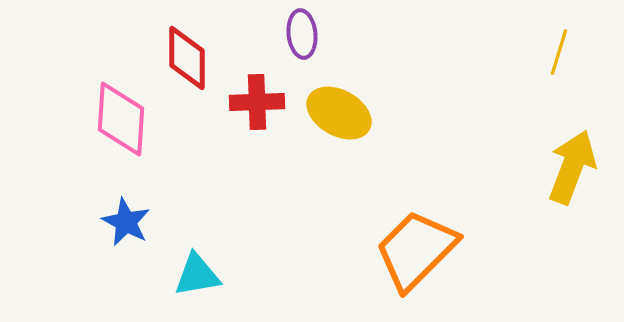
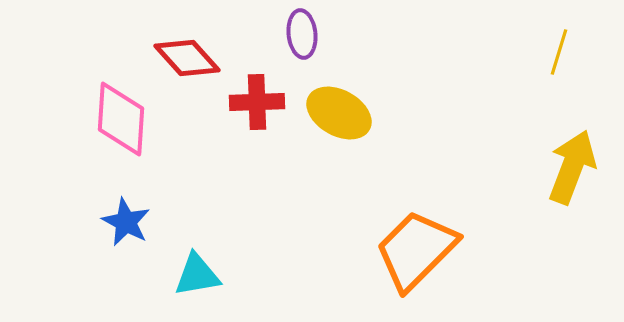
red diamond: rotated 42 degrees counterclockwise
